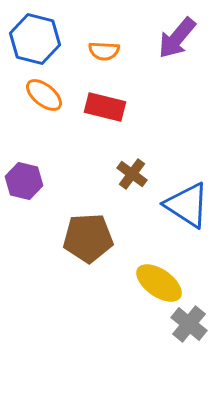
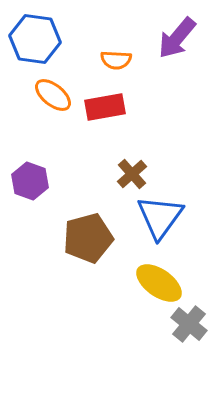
blue hexagon: rotated 6 degrees counterclockwise
orange semicircle: moved 12 px right, 9 px down
orange ellipse: moved 9 px right
red rectangle: rotated 24 degrees counterclockwise
brown cross: rotated 12 degrees clockwise
purple hexagon: moved 6 px right; rotated 6 degrees clockwise
blue triangle: moved 27 px left, 12 px down; rotated 33 degrees clockwise
brown pentagon: rotated 12 degrees counterclockwise
